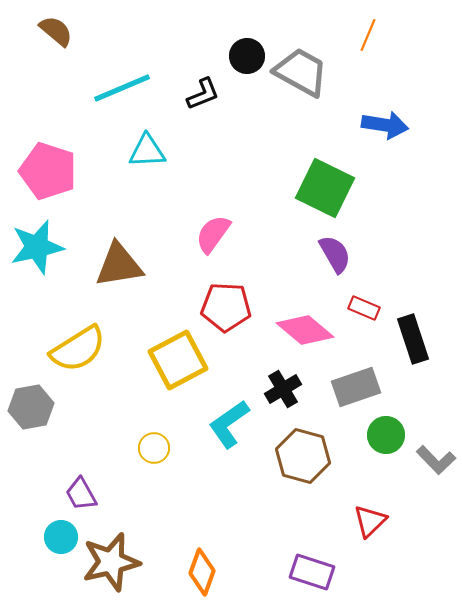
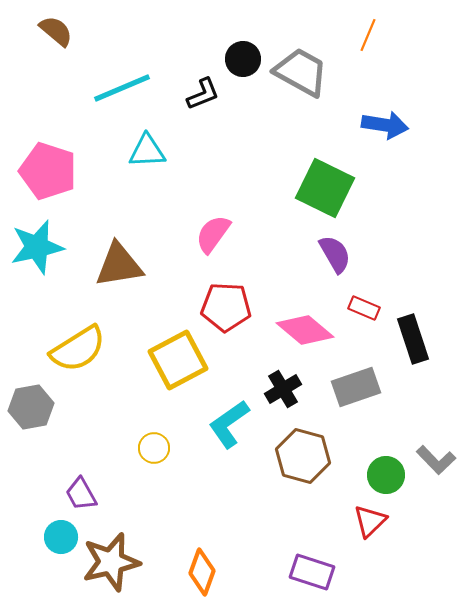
black circle: moved 4 px left, 3 px down
green circle: moved 40 px down
